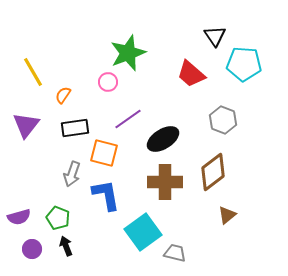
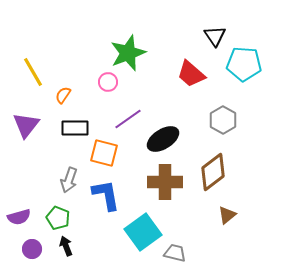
gray hexagon: rotated 8 degrees clockwise
black rectangle: rotated 8 degrees clockwise
gray arrow: moved 3 px left, 6 px down
